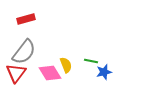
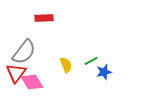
red rectangle: moved 18 px right, 1 px up; rotated 12 degrees clockwise
green line: rotated 40 degrees counterclockwise
pink diamond: moved 18 px left, 9 px down
